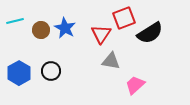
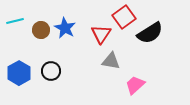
red square: moved 1 px up; rotated 15 degrees counterclockwise
